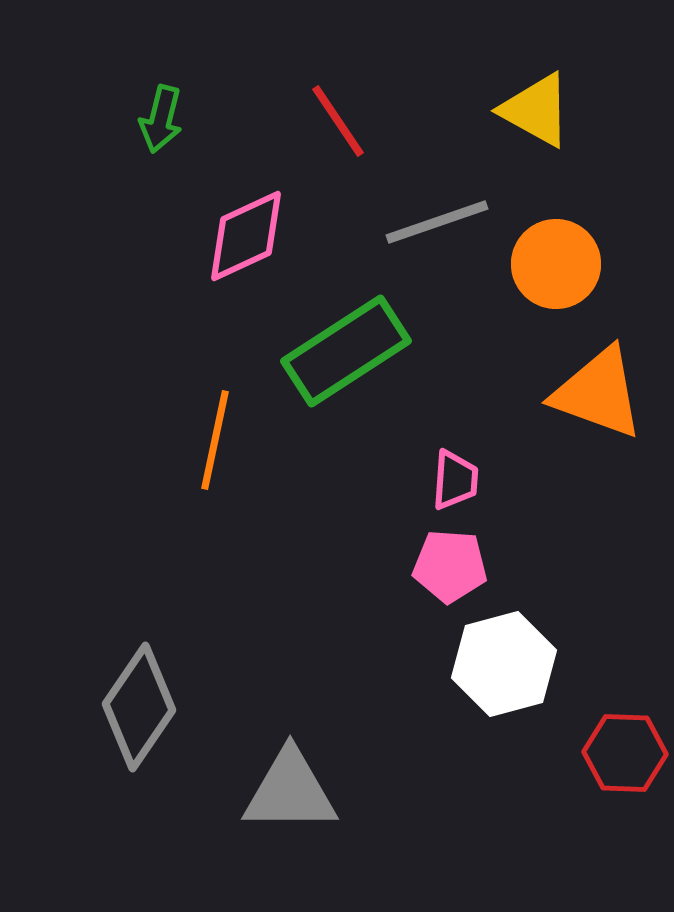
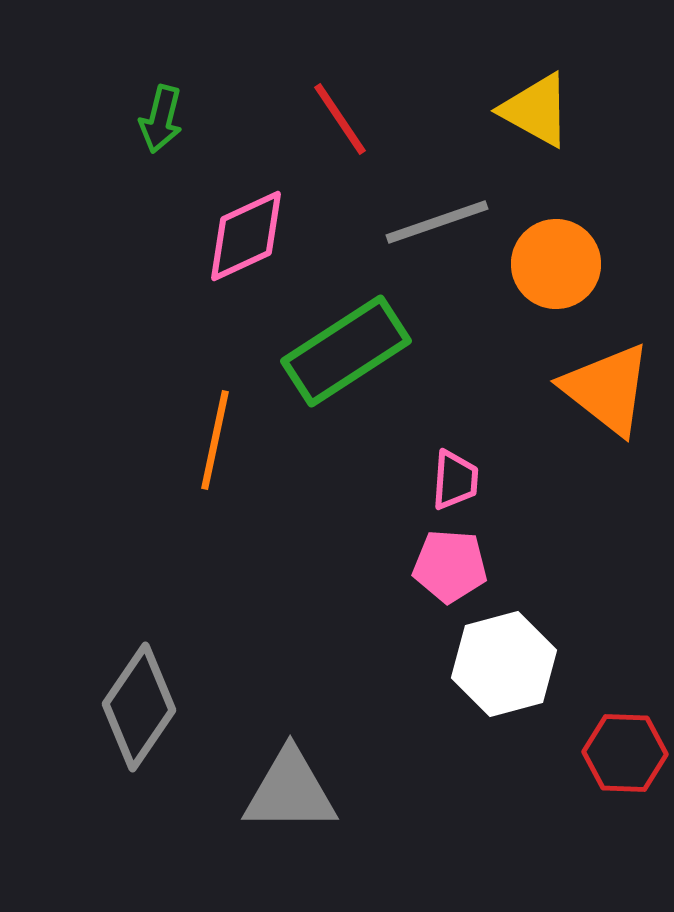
red line: moved 2 px right, 2 px up
orange triangle: moved 9 px right, 4 px up; rotated 18 degrees clockwise
